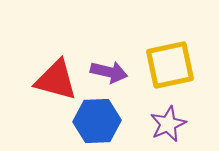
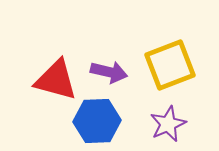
yellow square: rotated 9 degrees counterclockwise
